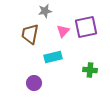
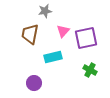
purple square: moved 11 px down
green cross: rotated 24 degrees clockwise
